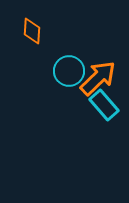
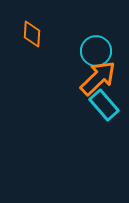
orange diamond: moved 3 px down
cyan circle: moved 27 px right, 20 px up
